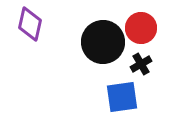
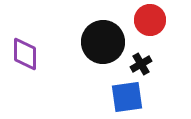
purple diamond: moved 5 px left, 30 px down; rotated 12 degrees counterclockwise
red circle: moved 9 px right, 8 px up
blue square: moved 5 px right
